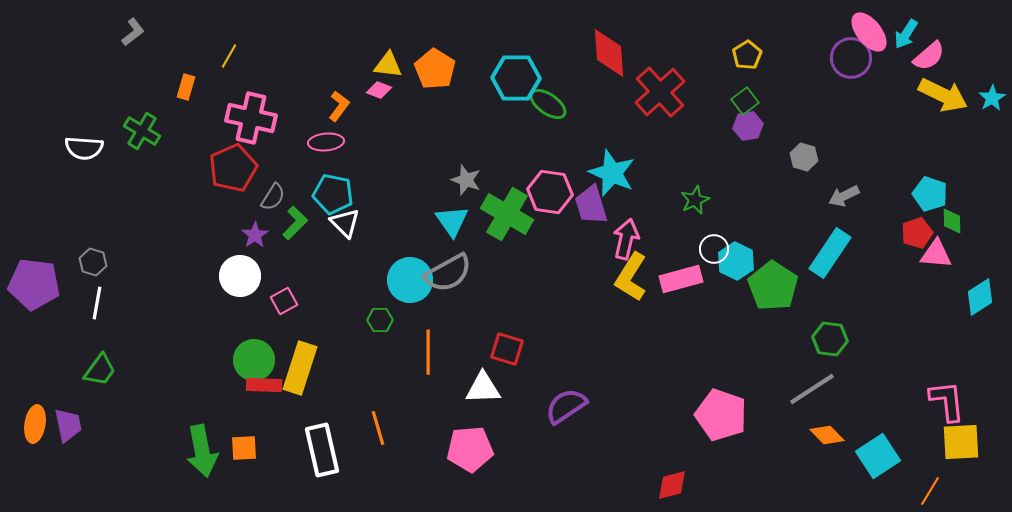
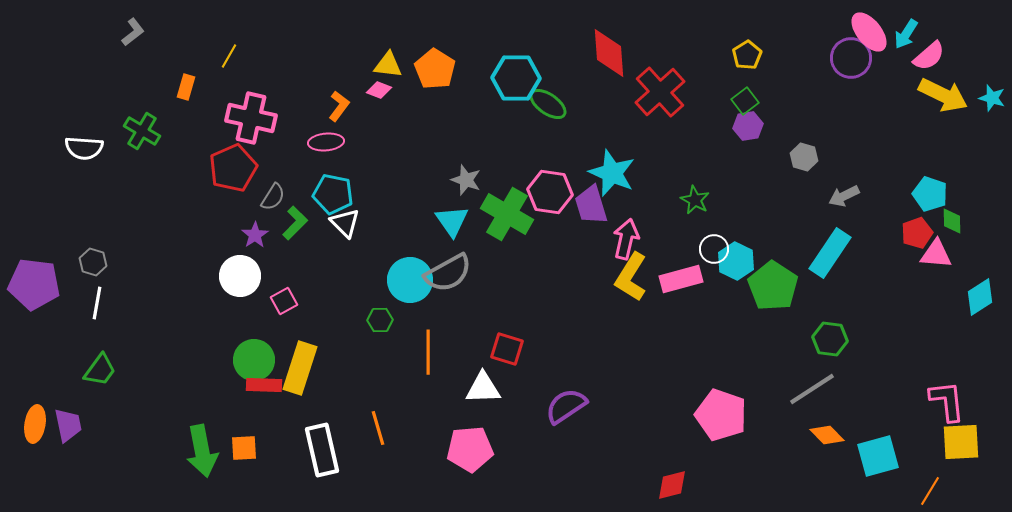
cyan star at (992, 98): rotated 24 degrees counterclockwise
green star at (695, 200): rotated 20 degrees counterclockwise
cyan square at (878, 456): rotated 18 degrees clockwise
